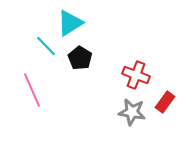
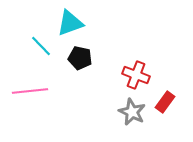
cyan triangle: rotated 12 degrees clockwise
cyan line: moved 5 px left
black pentagon: rotated 20 degrees counterclockwise
pink line: moved 2 px left, 1 px down; rotated 72 degrees counterclockwise
gray star: rotated 16 degrees clockwise
